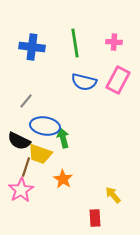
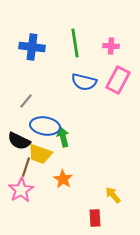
pink cross: moved 3 px left, 4 px down
green arrow: moved 1 px up
